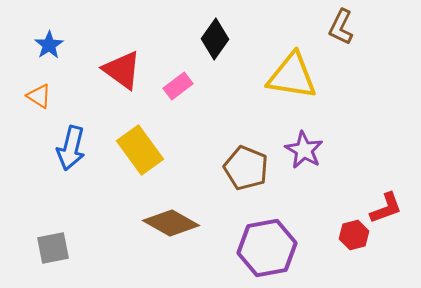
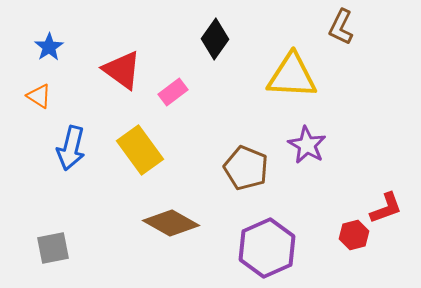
blue star: moved 2 px down
yellow triangle: rotated 6 degrees counterclockwise
pink rectangle: moved 5 px left, 6 px down
purple star: moved 3 px right, 5 px up
purple hexagon: rotated 14 degrees counterclockwise
